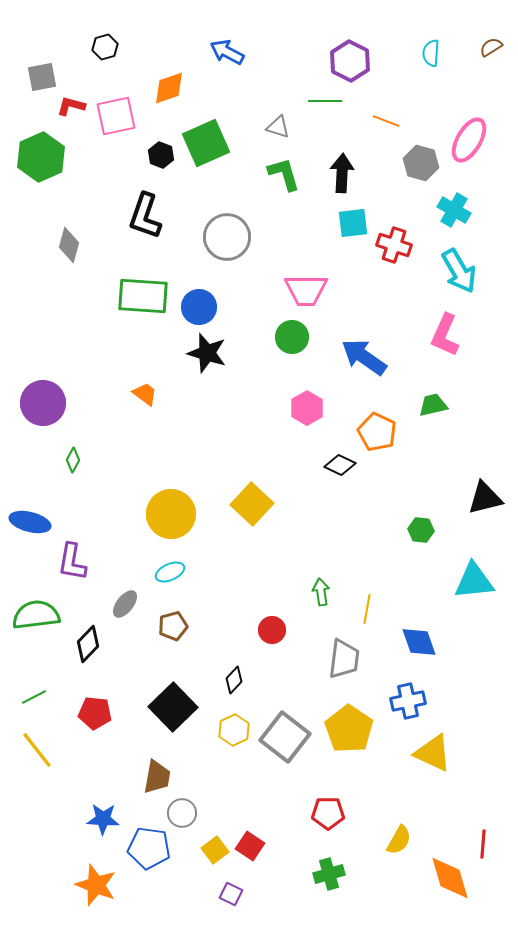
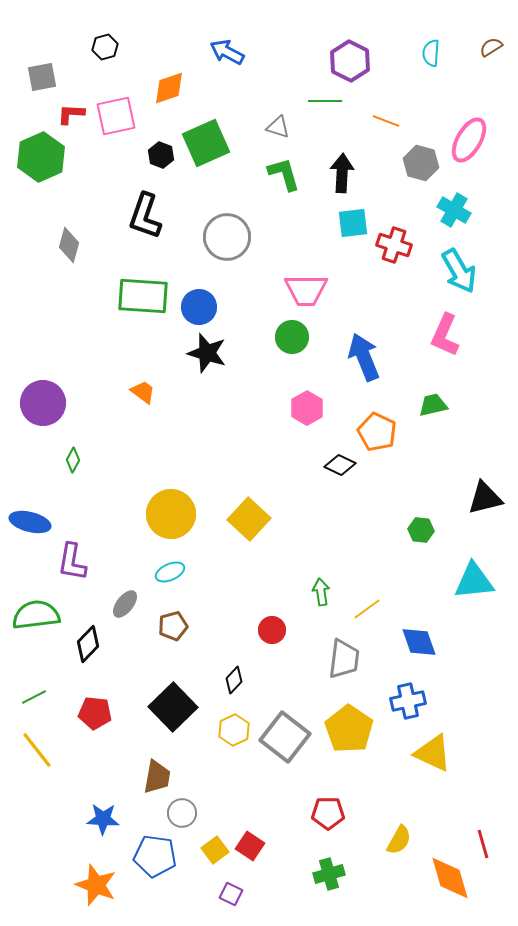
red L-shape at (71, 106): moved 8 px down; rotated 12 degrees counterclockwise
blue arrow at (364, 357): rotated 33 degrees clockwise
orange trapezoid at (145, 394): moved 2 px left, 2 px up
yellow square at (252, 504): moved 3 px left, 15 px down
yellow line at (367, 609): rotated 44 degrees clockwise
red line at (483, 844): rotated 20 degrees counterclockwise
blue pentagon at (149, 848): moved 6 px right, 8 px down
